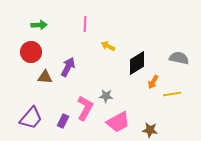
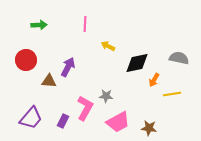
red circle: moved 5 px left, 8 px down
black diamond: rotated 20 degrees clockwise
brown triangle: moved 4 px right, 4 px down
orange arrow: moved 1 px right, 2 px up
brown star: moved 1 px left, 2 px up
